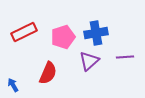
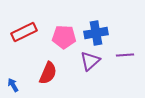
pink pentagon: moved 1 px right; rotated 20 degrees clockwise
purple line: moved 2 px up
purple triangle: moved 1 px right
